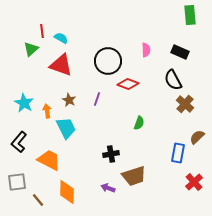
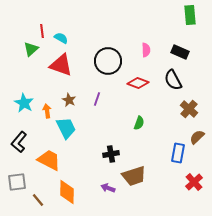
red diamond: moved 10 px right, 1 px up
brown cross: moved 4 px right, 5 px down
